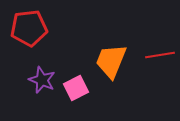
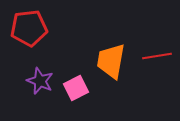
red line: moved 3 px left, 1 px down
orange trapezoid: rotated 12 degrees counterclockwise
purple star: moved 2 px left, 1 px down
